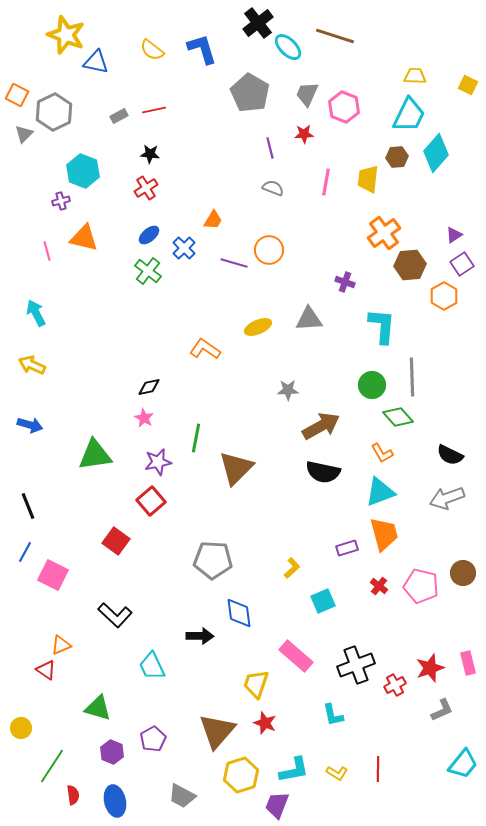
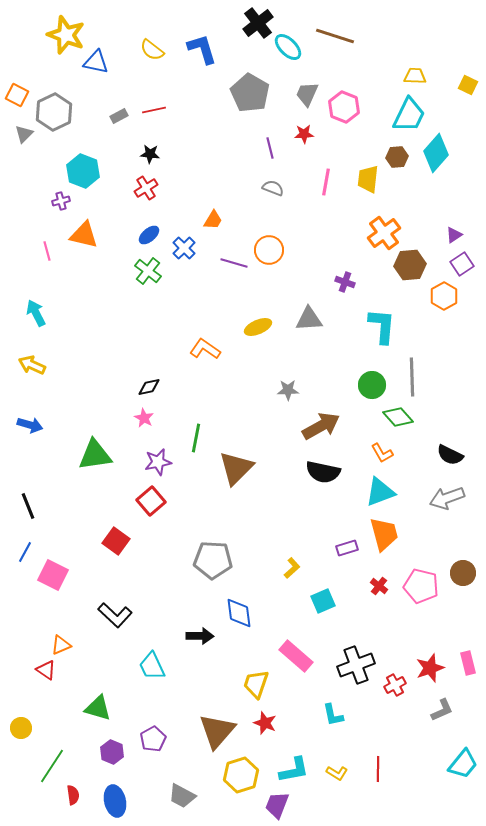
orange triangle at (84, 238): moved 3 px up
